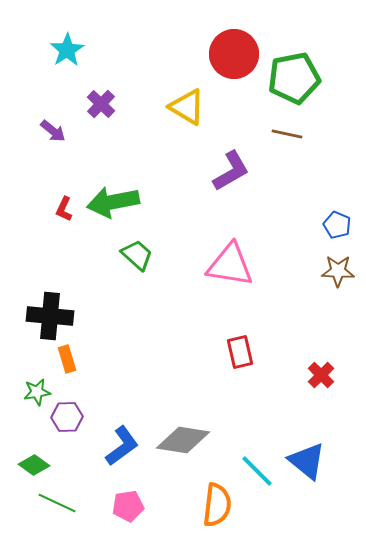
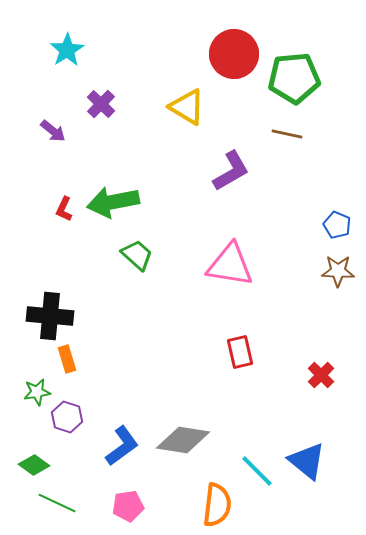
green pentagon: rotated 6 degrees clockwise
purple hexagon: rotated 20 degrees clockwise
